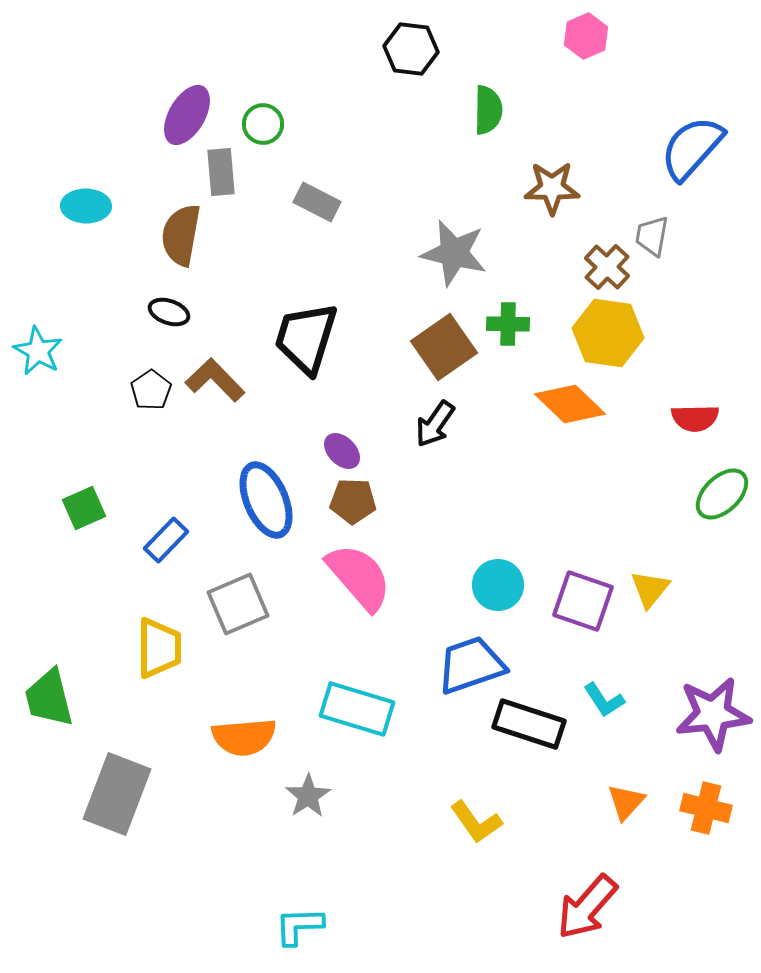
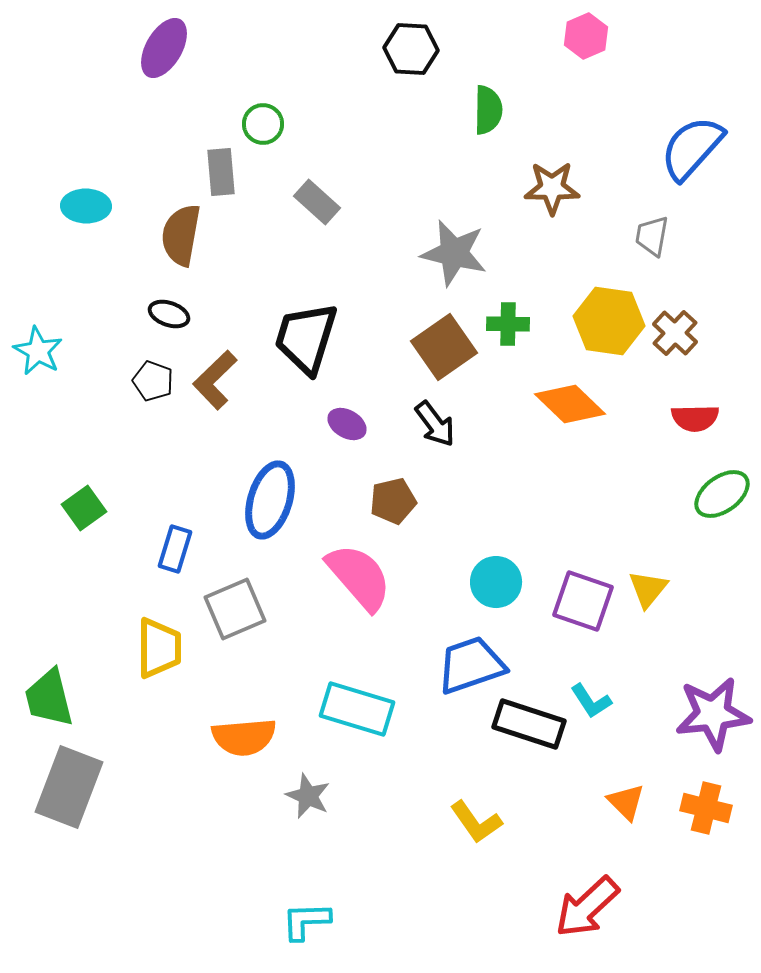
black hexagon at (411, 49): rotated 4 degrees counterclockwise
purple ellipse at (187, 115): moved 23 px left, 67 px up
gray rectangle at (317, 202): rotated 15 degrees clockwise
brown cross at (607, 267): moved 68 px right, 66 px down
black ellipse at (169, 312): moved 2 px down
yellow hexagon at (608, 333): moved 1 px right, 12 px up
brown L-shape at (215, 380): rotated 90 degrees counterclockwise
black pentagon at (151, 390): moved 2 px right, 9 px up; rotated 18 degrees counterclockwise
black arrow at (435, 424): rotated 72 degrees counterclockwise
purple ellipse at (342, 451): moved 5 px right, 27 px up; rotated 15 degrees counterclockwise
green ellipse at (722, 494): rotated 8 degrees clockwise
blue ellipse at (266, 500): moved 4 px right; rotated 40 degrees clockwise
brown pentagon at (353, 501): moved 40 px right; rotated 15 degrees counterclockwise
green square at (84, 508): rotated 12 degrees counterclockwise
blue rectangle at (166, 540): moved 9 px right, 9 px down; rotated 27 degrees counterclockwise
cyan circle at (498, 585): moved 2 px left, 3 px up
yellow triangle at (650, 589): moved 2 px left
gray square at (238, 604): moved 3 px left, 5 px down
cyan L-shape at (604, 700): moved 13 px left, 1 px down
gray rectangle at (117, 794): moved 48 px left, 7 px up
gray star at (308, 796): rotated 15 degrees counterclockwise
orange triangle at (626, 802): rotated 27 degrees counterclockwise
red arrow at (587, 907): rotated 6 degrees clockwise
cyan L-shape at (299, 926): moved 7 px right, 5 px up
